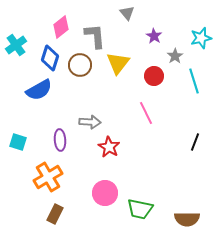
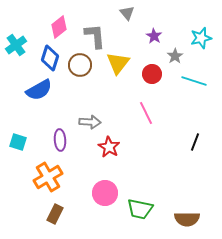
pink diamond: moved 2 px left
red circle: moved 2 px left, 2 px up
cyan line: rotated 55 degrees counterclockwise
